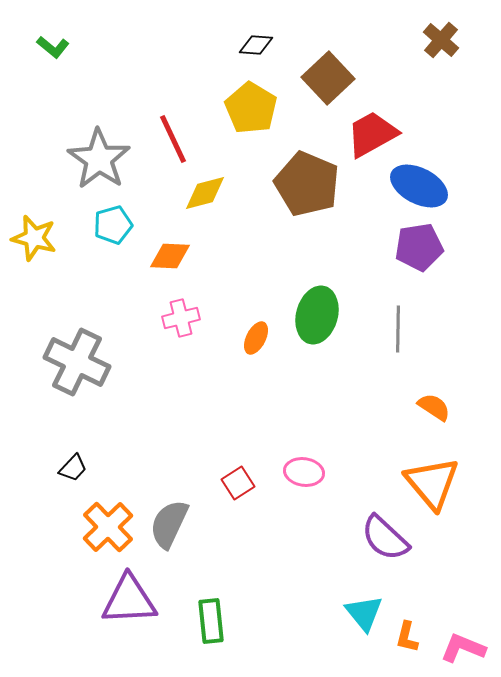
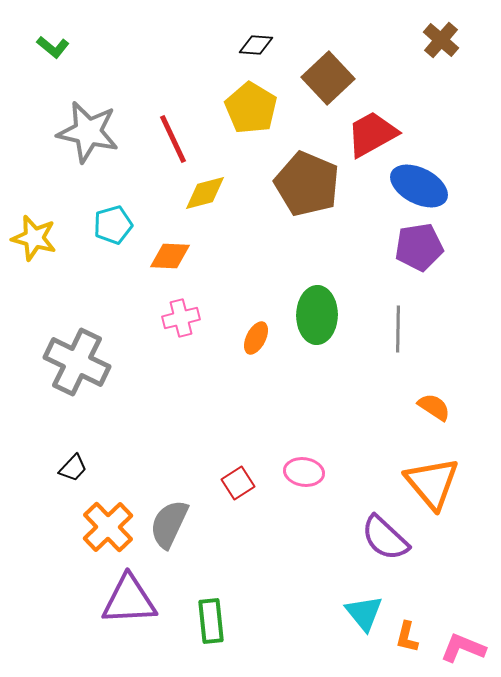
gray star: moved 11 px left, 27 px up; rotated 22 degrees counterclockwise
green ellipse: rotated 14 degrees counterclockwise
